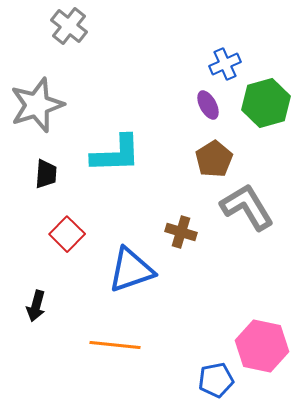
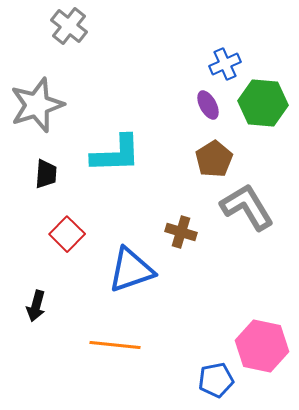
green hexagon: moved 3 px left; rotated 21 degrees clockwise
